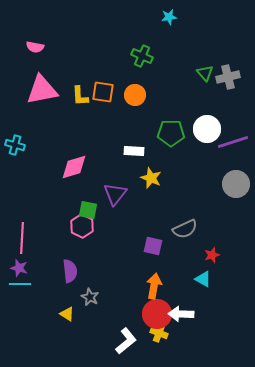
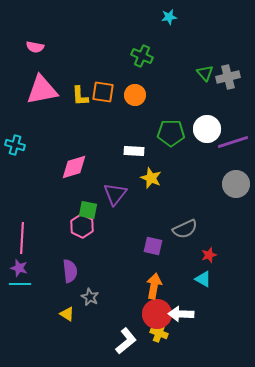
red star: moved 3 px left
